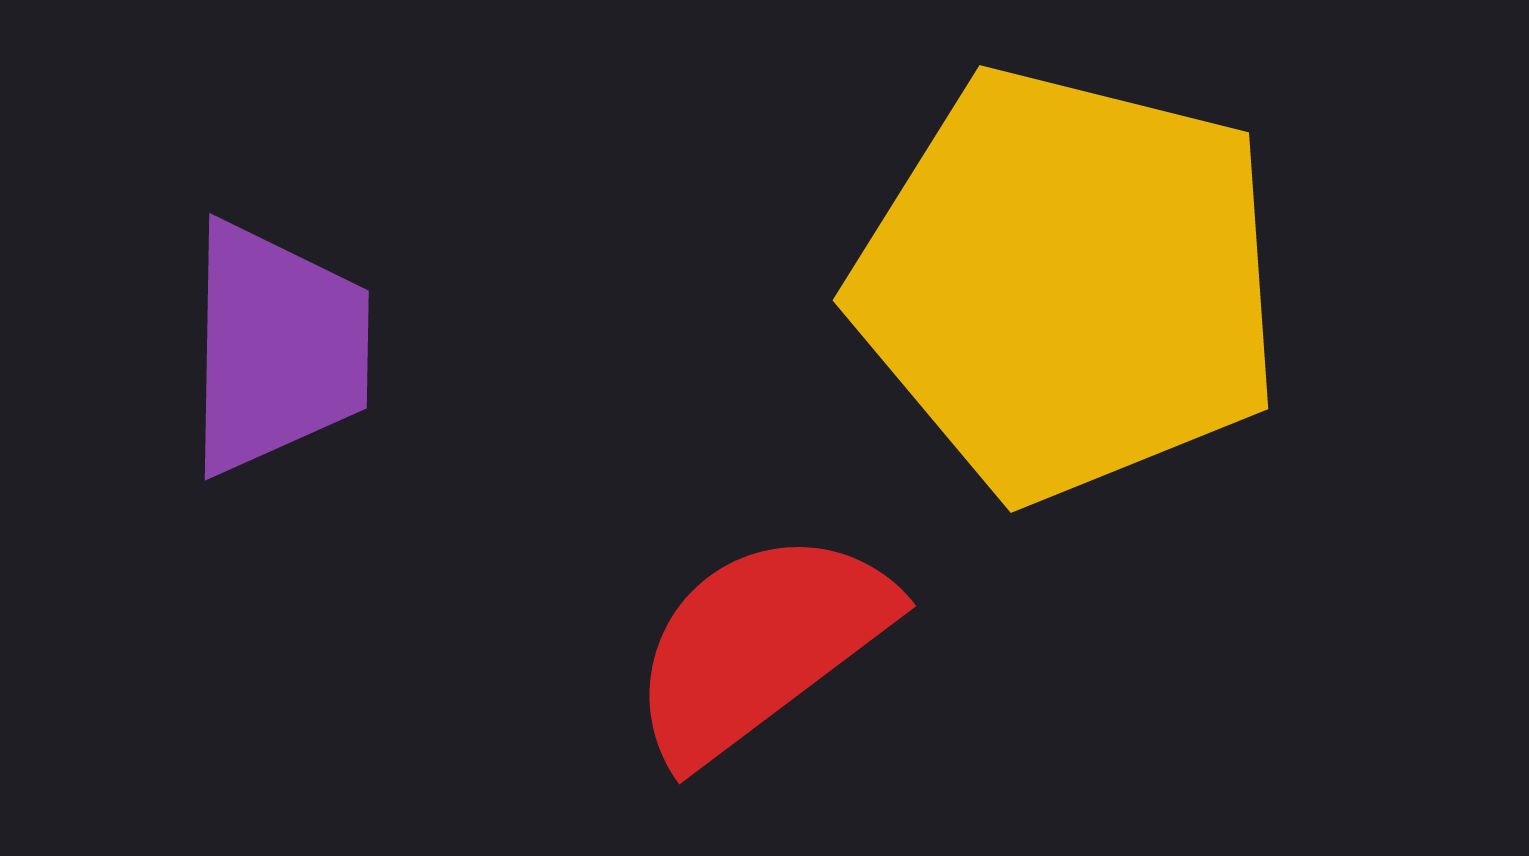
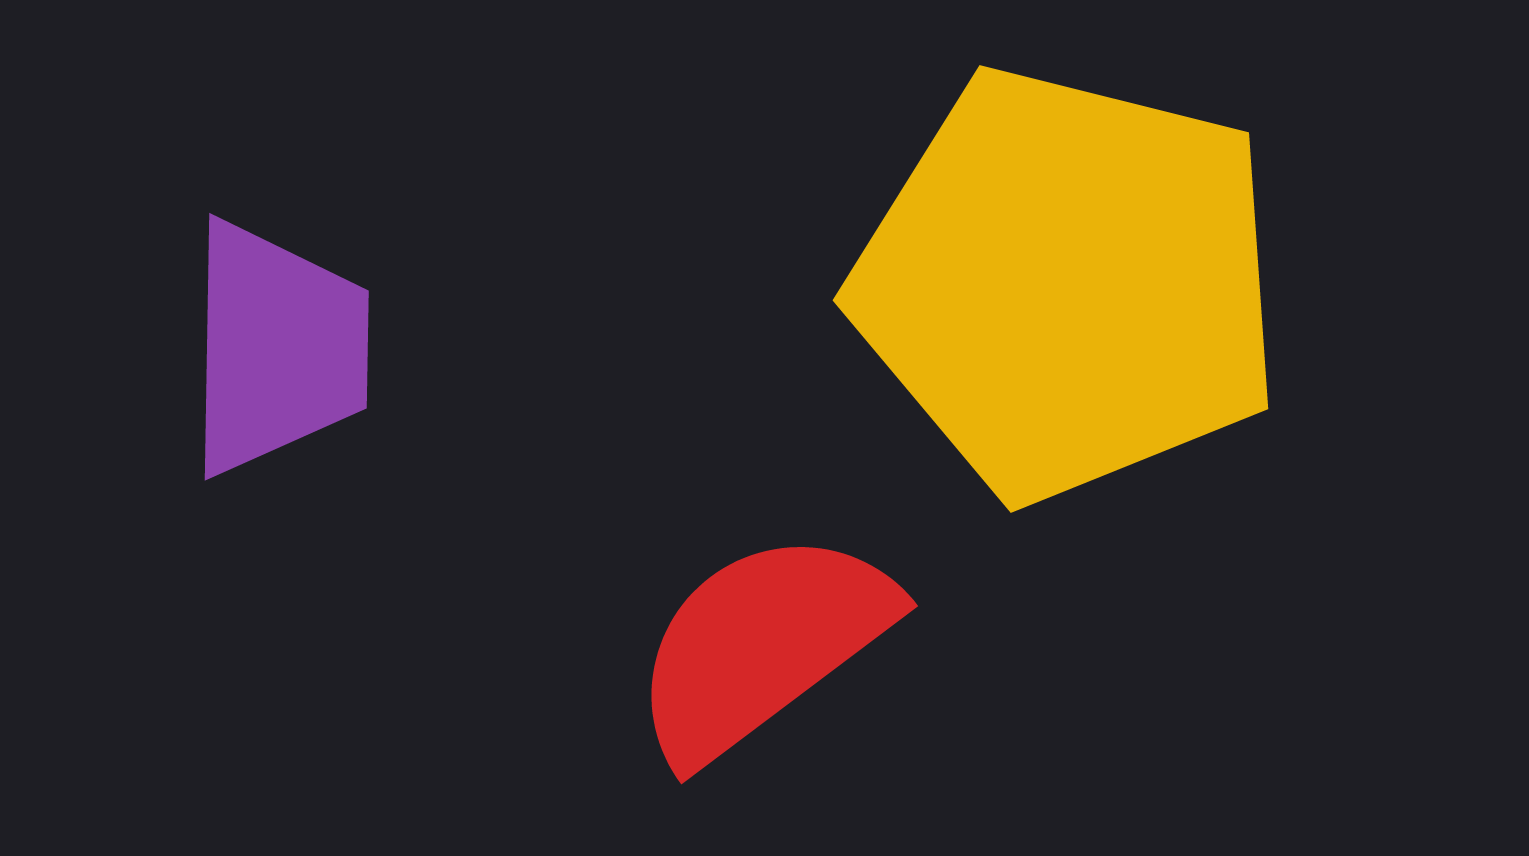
red semicircle: moved 2 px right
